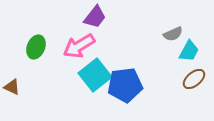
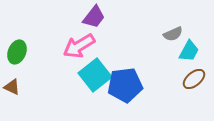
purple trapezoid: moved 1 px left
green ellipse: moved 19 px left, 5 px down
